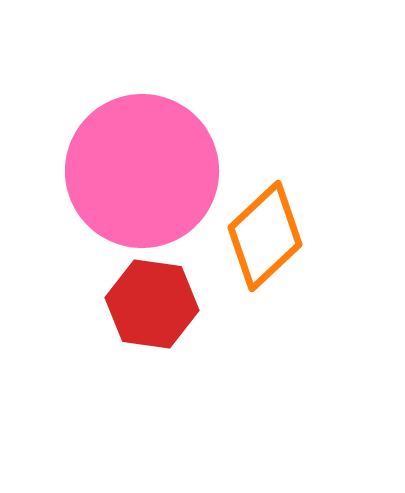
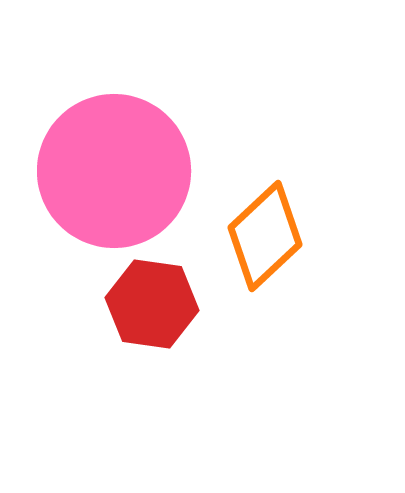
pink circle: moved 28 px left
